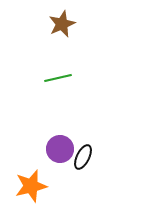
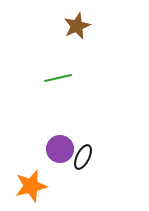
brown star: moved 15 px right, 2 px down
